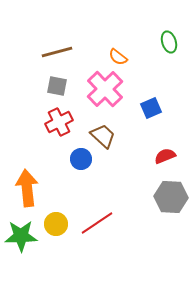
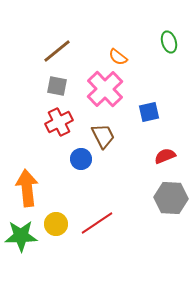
brown line: moved 1 px up; rotated 24 degrees counterclockwise
blue square: moved 2 px left, 4 px down; rotated 10 degrees clockwise
brown trapezoid: rotated 20 degrees clockwise
gray hexagon: moved 1 px down
